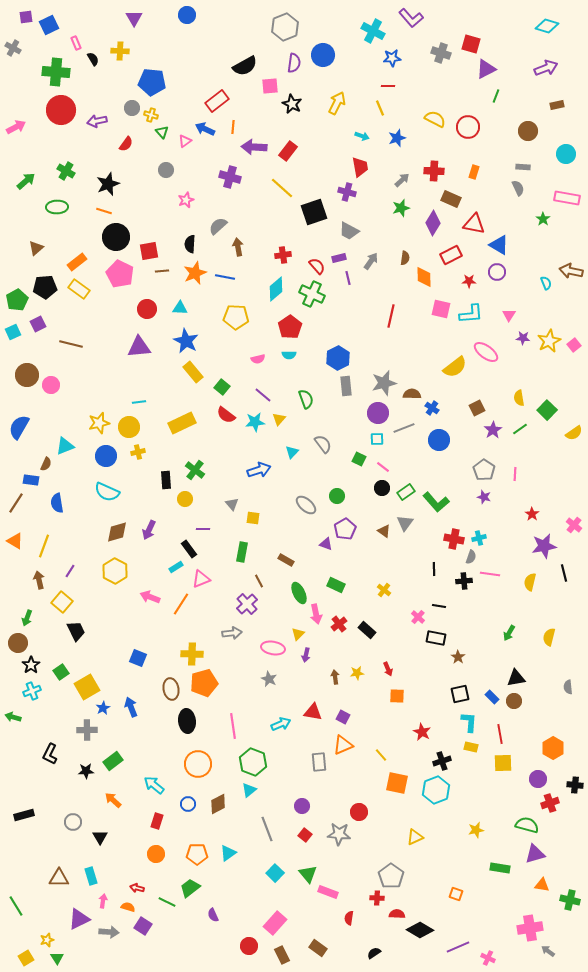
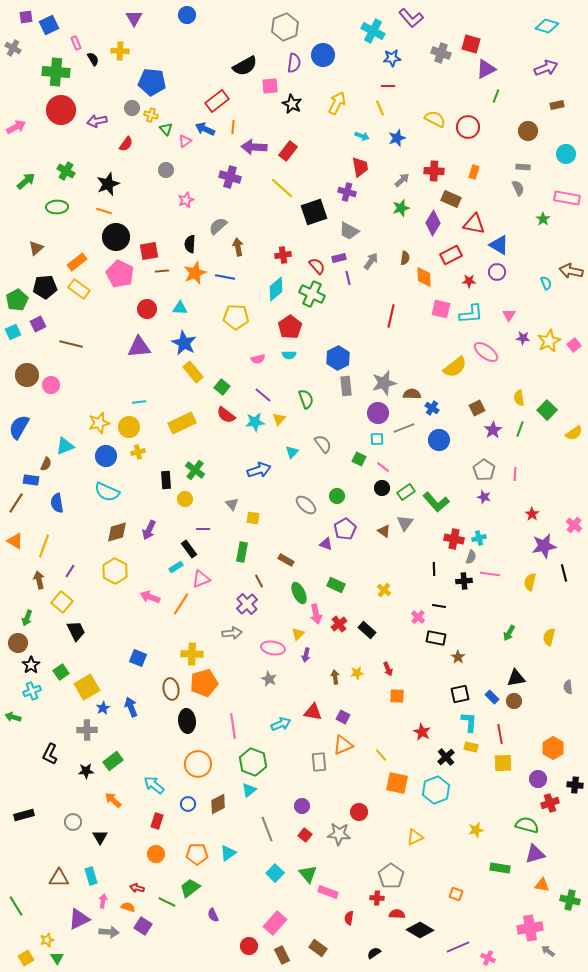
green triangle at (162, 132): moved 4 px right, 3 px up
blue star at (186, 341): moved 2 px left, 2 px down
green line at (520, 429): rotated 35 degrees counterclockwise
black cross at (442, 761): moved 4 px right, 4 px up; rotated 24 degrees counterclockwise
